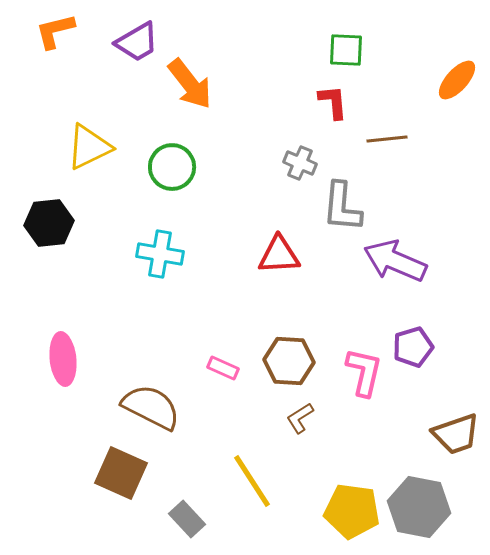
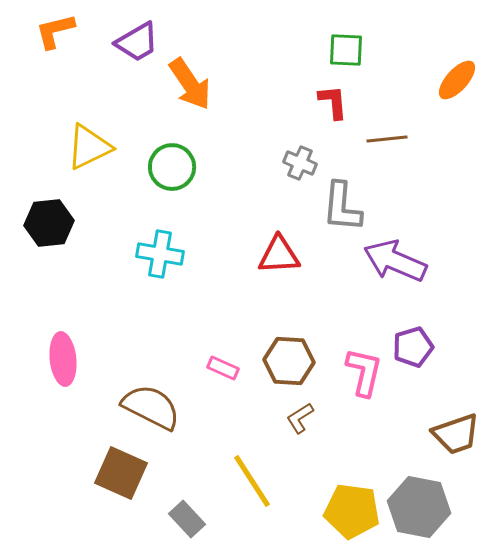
orange arrow: rotated 4 degrees clockwise
